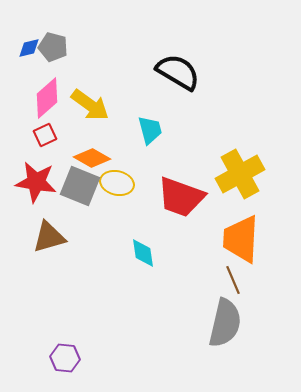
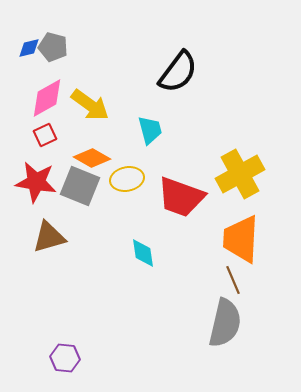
black semicircle: rotated 96 degrees clockwise
pink diamond: rotated 12 degrees clockwise
yellow ellipse: moved 10 px right, 4 px up; rotated 24 degrees counterclockwise
